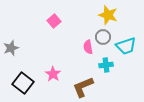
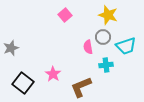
pink square: moved 11 px right, 6 px up
brown L-shape: moved 2 px left
